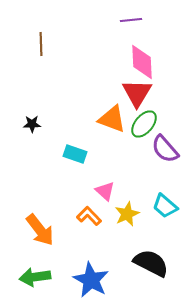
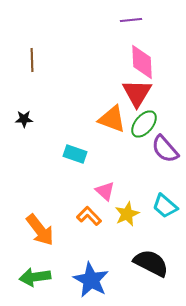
brown line: moved 9 px left, 16 px down
black star: moved 8 px left, 5 px up
